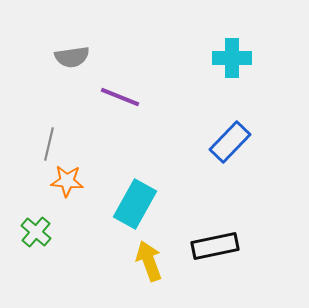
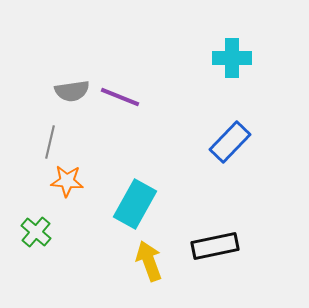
gray semicircle: moved 34 px down
gray line: moved 1 px right, 2 px up
